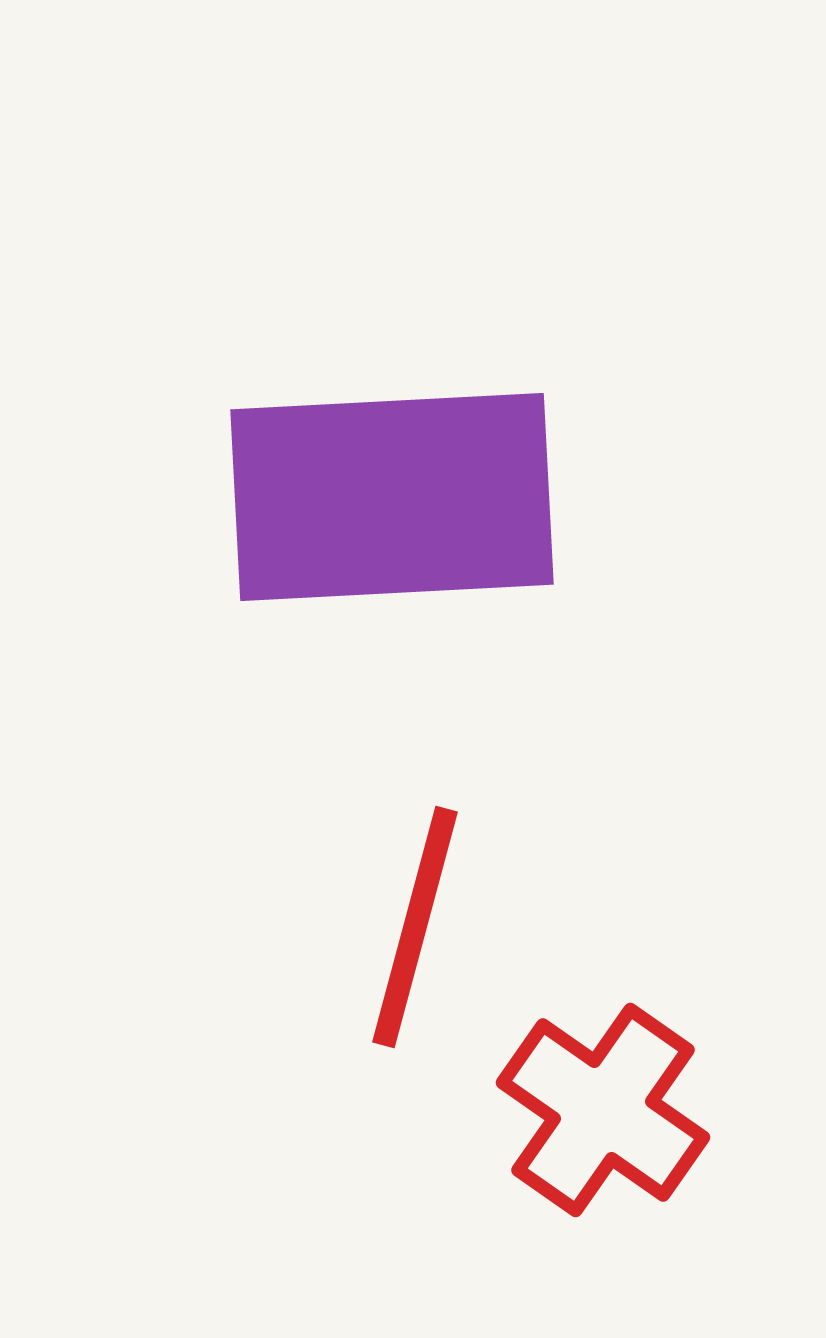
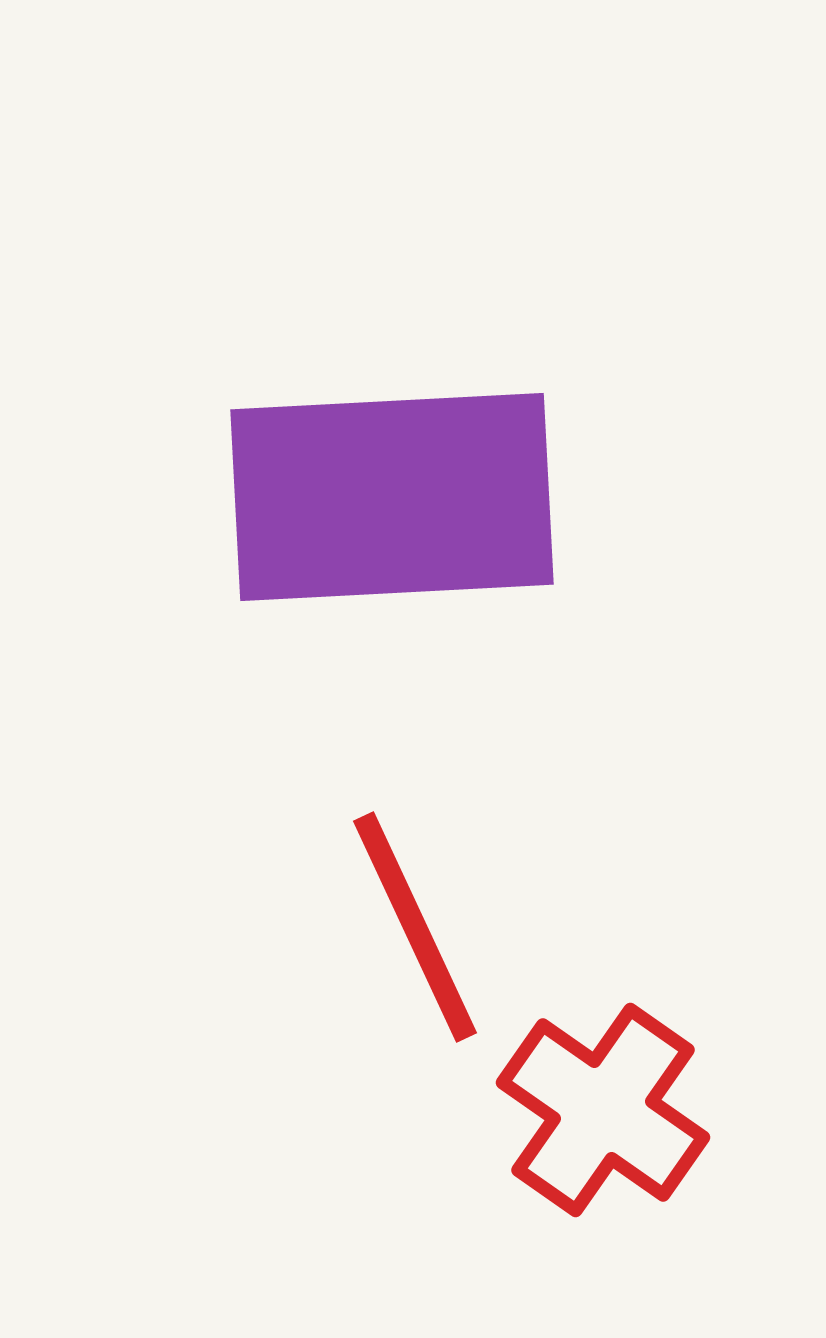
red line: rotated 40 degrees counterclockwise
